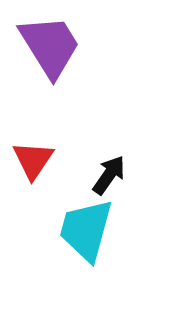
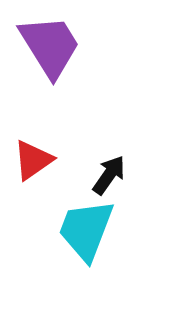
red triangle: rotated 21 degrees clockwise
cyan trapezoid: rotated 6 degrees clockwise
